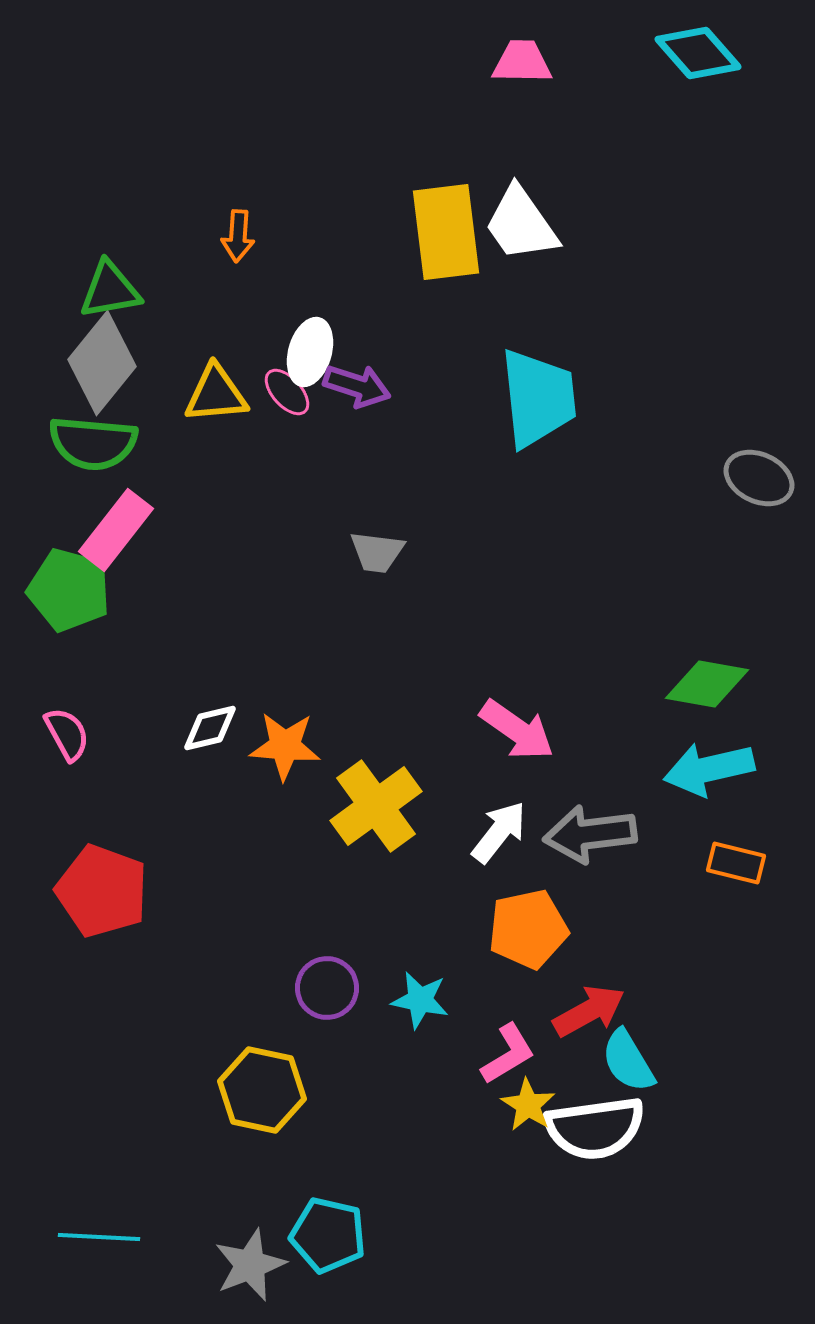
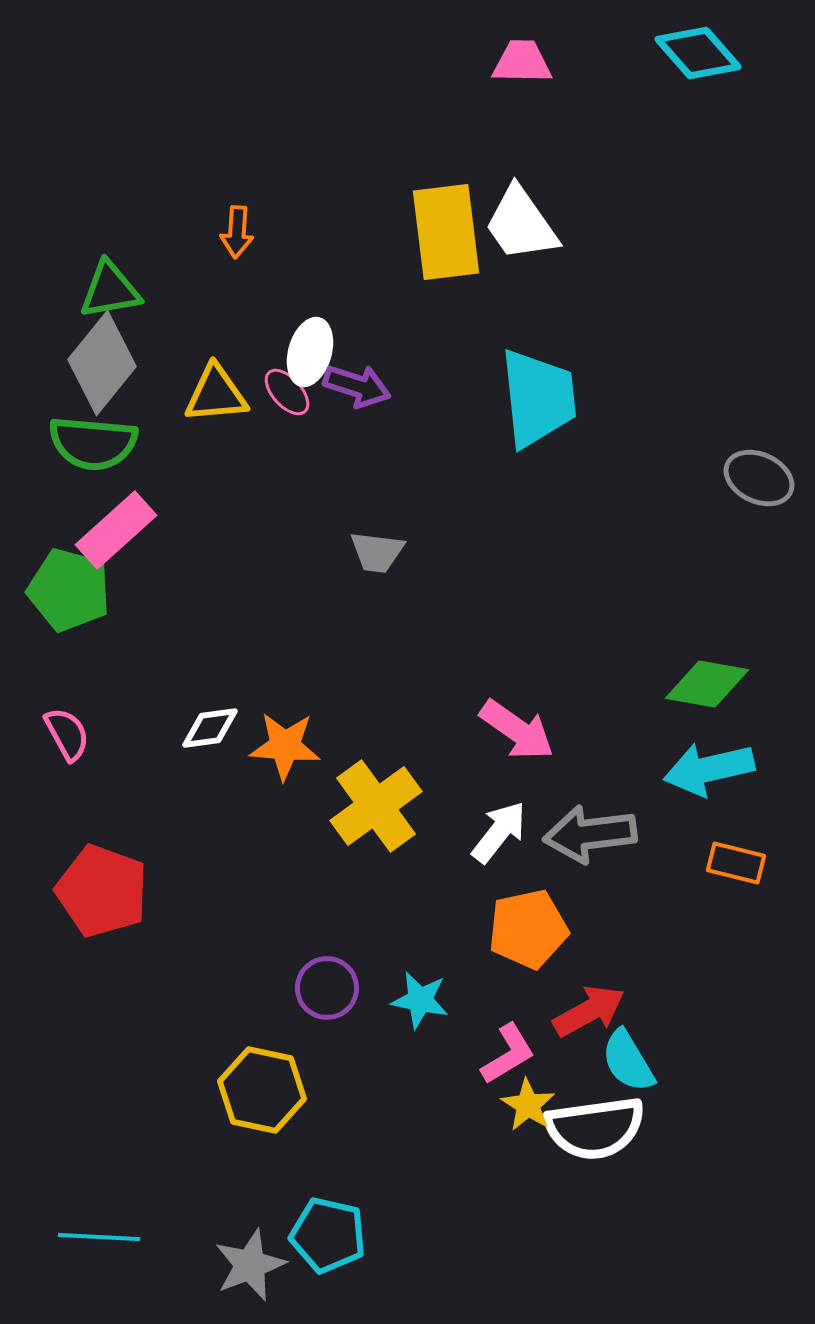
orange arrow: moved 1 px left, 4 px up
pink rectangle: rotated 10 degrees clockwise
white diamond: rotated 6 degrees clockwise
